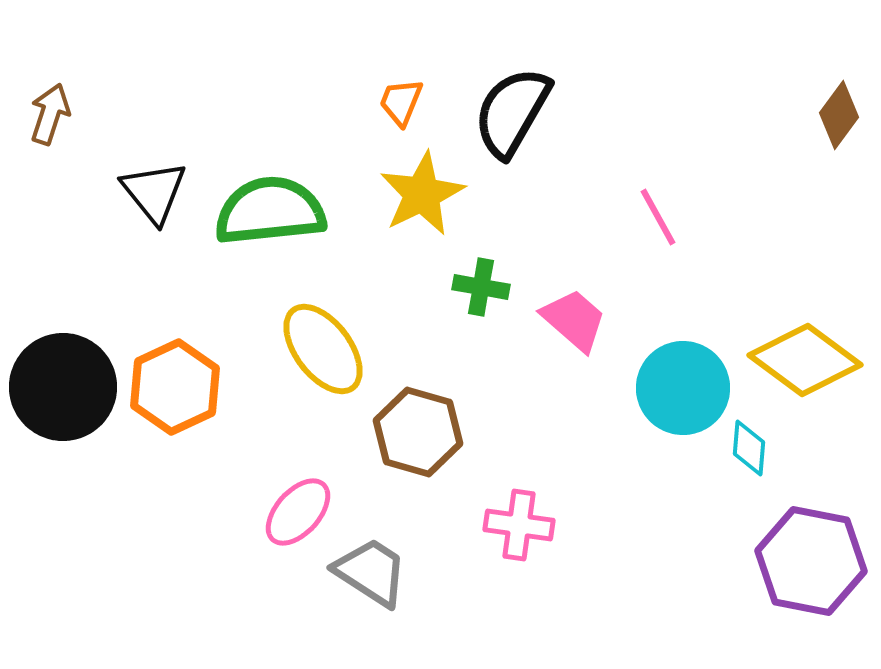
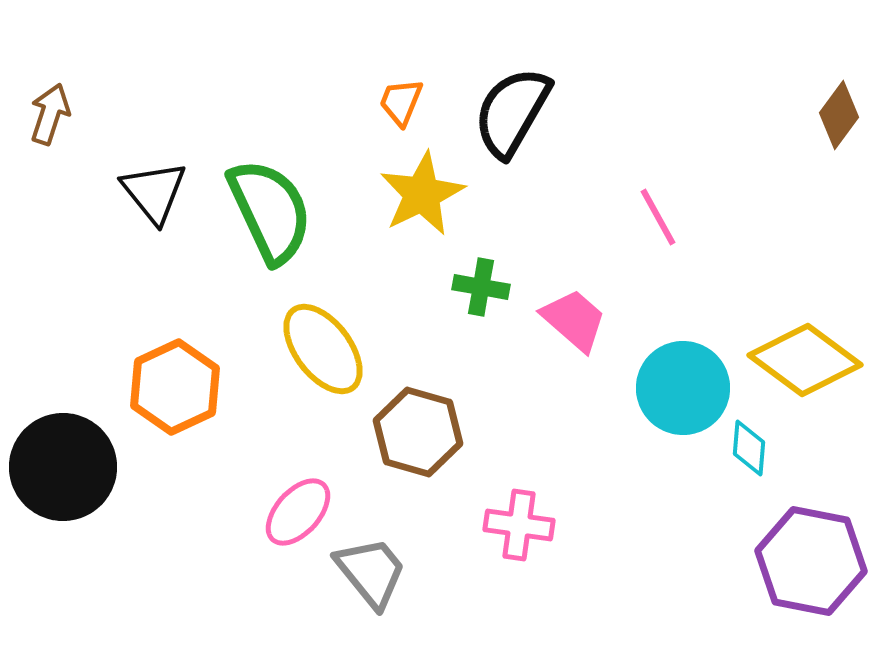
green semicircle: rotated 71 degrees clockwise
black circle: moved 80 px down
gray trapezoid: rotated 18 degrees clockwise
